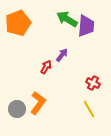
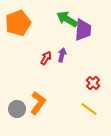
purple trapezoid: moved 3 px left, 4 px down
purple arrow: rotated 24 degrees counterclockwise
red arrow: moved 9 px up
red cross: rotated 16 degrees clockwise
yellow line: rotated 24 degrees counterclockwise
